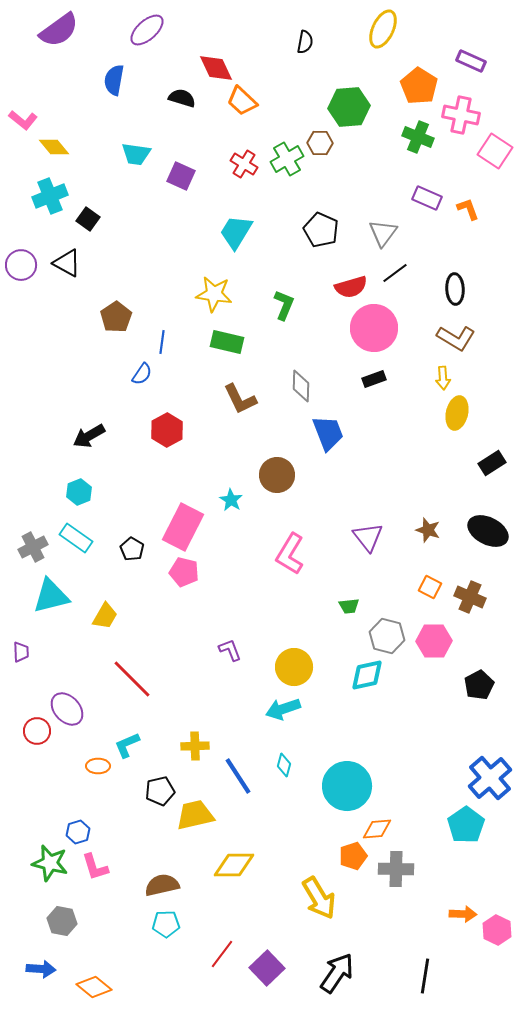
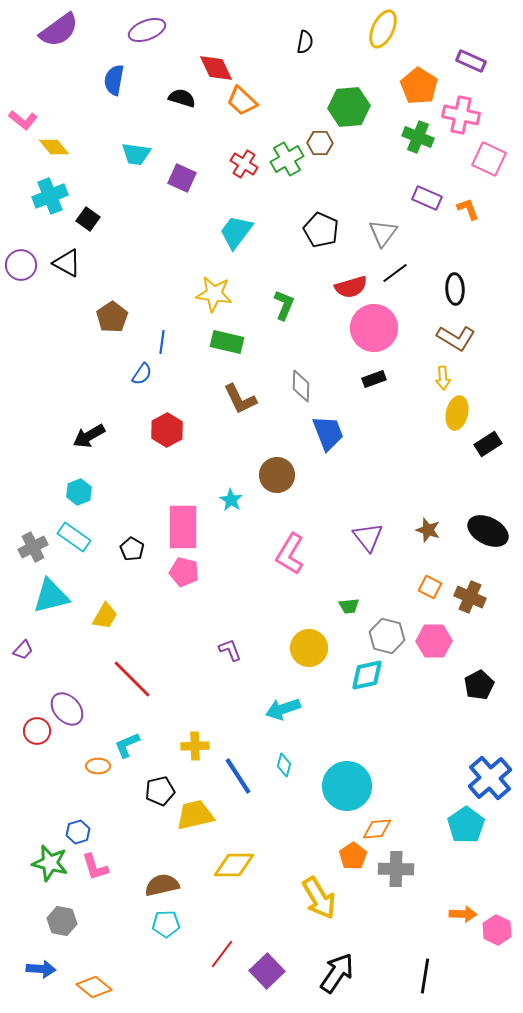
purple ellipse at (147, 30): rotated 21 degrees clockwise
pink square at (495, 151): moved 6 px left, 8 px down; rotated 8 degrees counterclockwise
purple square at (181, 176): moved 1 px right, 2 px down
cyan trapezoid at (236, 232): rotated 6 degrees clockwise
brown pentagon at (116, 317): moved 4 px left
black rectangle at (492, 463): moved 4 px left, 19 px up
pink rectangle at (183, 527): rotated 27 degrees counterclockwise
cyan rectangle at (76, 538): moved 2 px left, 1 px up
purple trapezoid at (21, 652): moved 2 px right, 2 px up; rotated 45 degrees clockwise
yellow circle at (294, 667): moved 15 px right, 19 px up
orange pentagon at (353, 856): rotated 16 degrees counterclockwise
purple square at (267, 968): moved 3 px down
